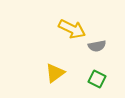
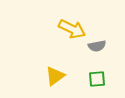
yellow triangle: moved 3 px down
green square: rotated 30 degrees counterclockwise
